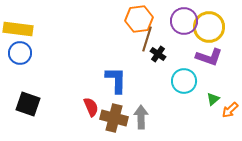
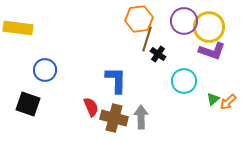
yellow rectangle: moved 1 px up
blue circle: moved 25 px right, 17 px down
purple L-shape: moved 3 px right, 6 px up
orange arrow: moved 2 px left, 8 px up
